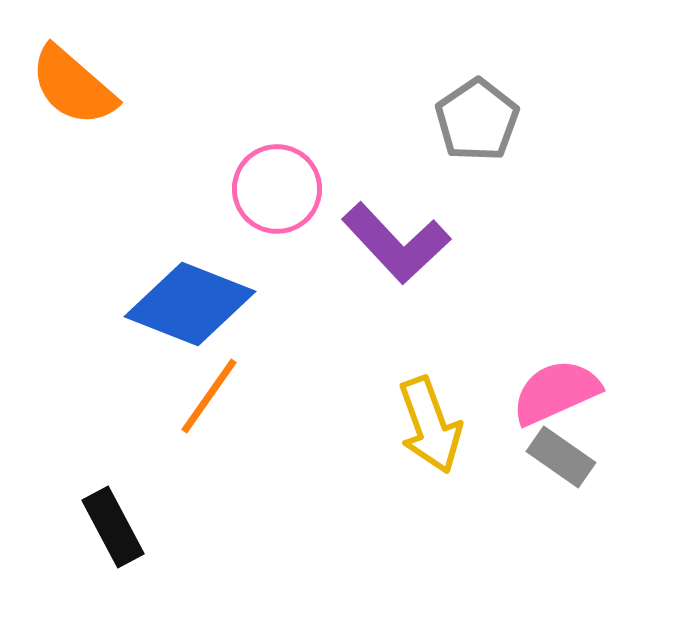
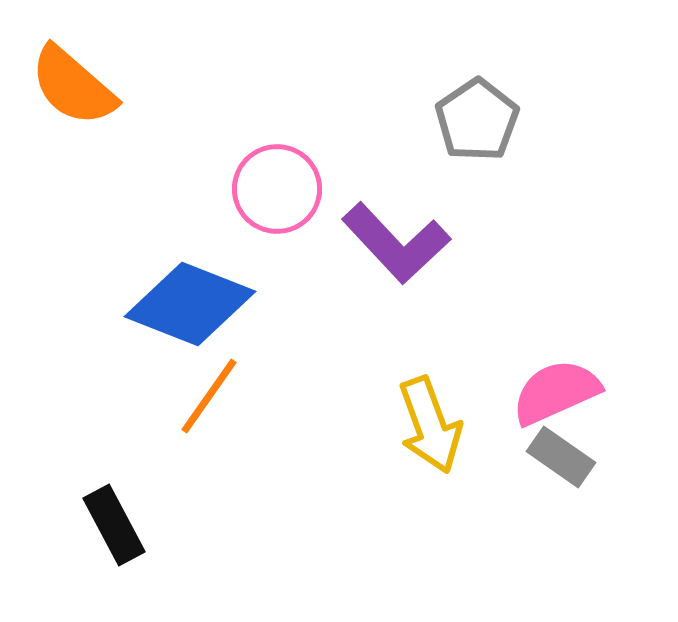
black rectangle: moved 1 px right, 2 px up
